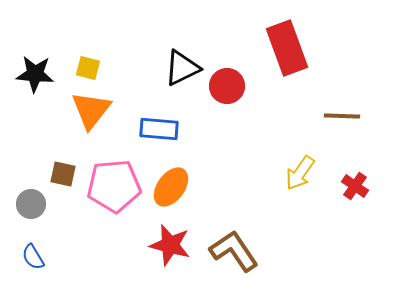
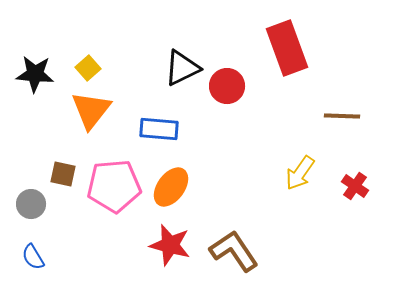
yellow square: rotated 35 degrees clockwise
